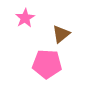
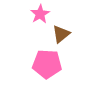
pink star: moved 15 px right, 4 px up
